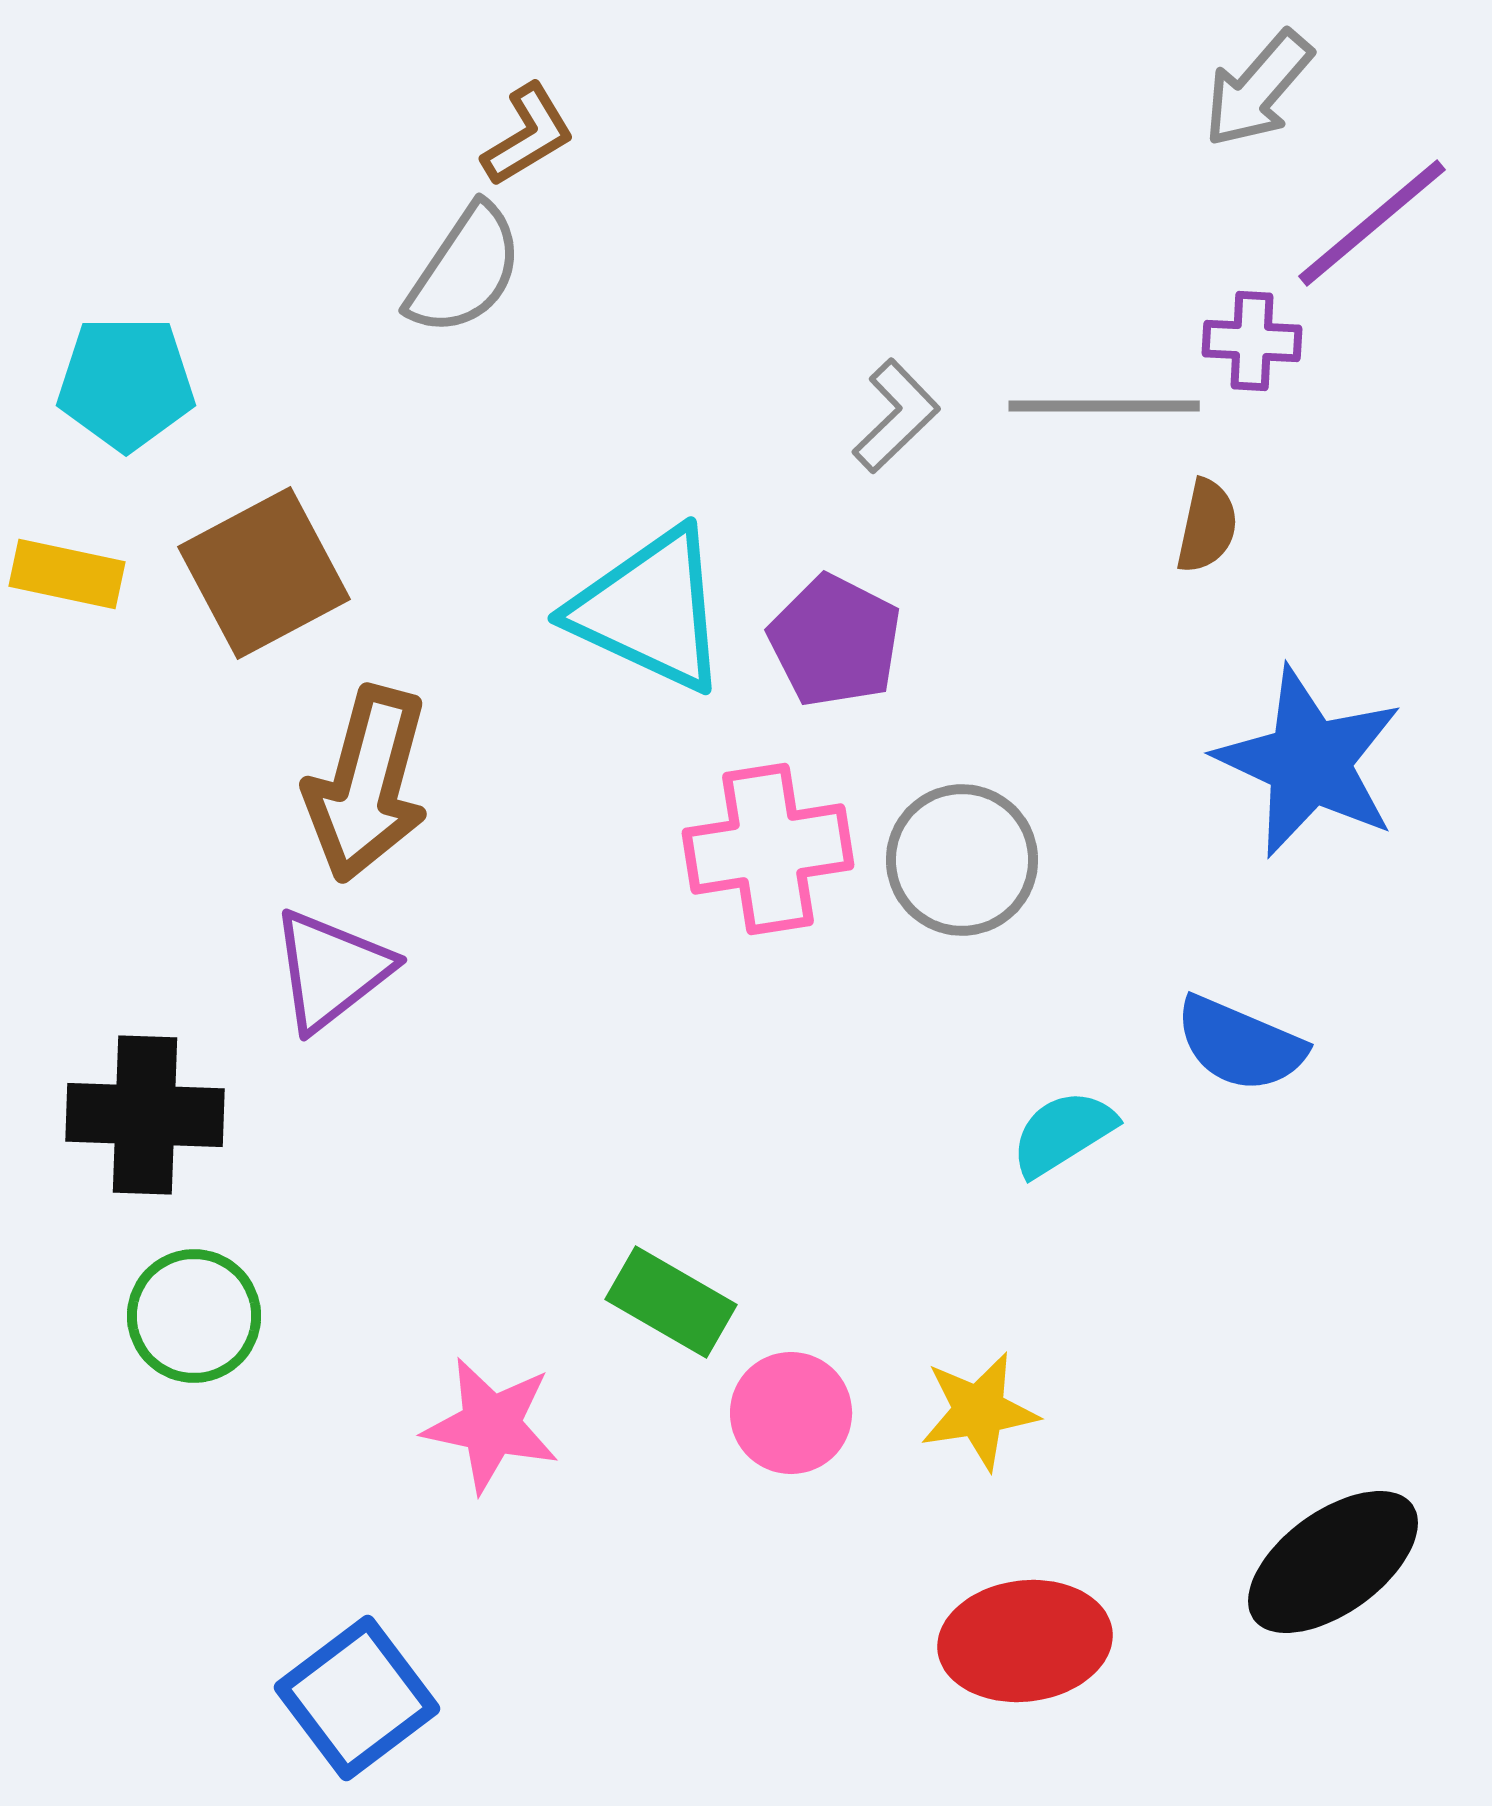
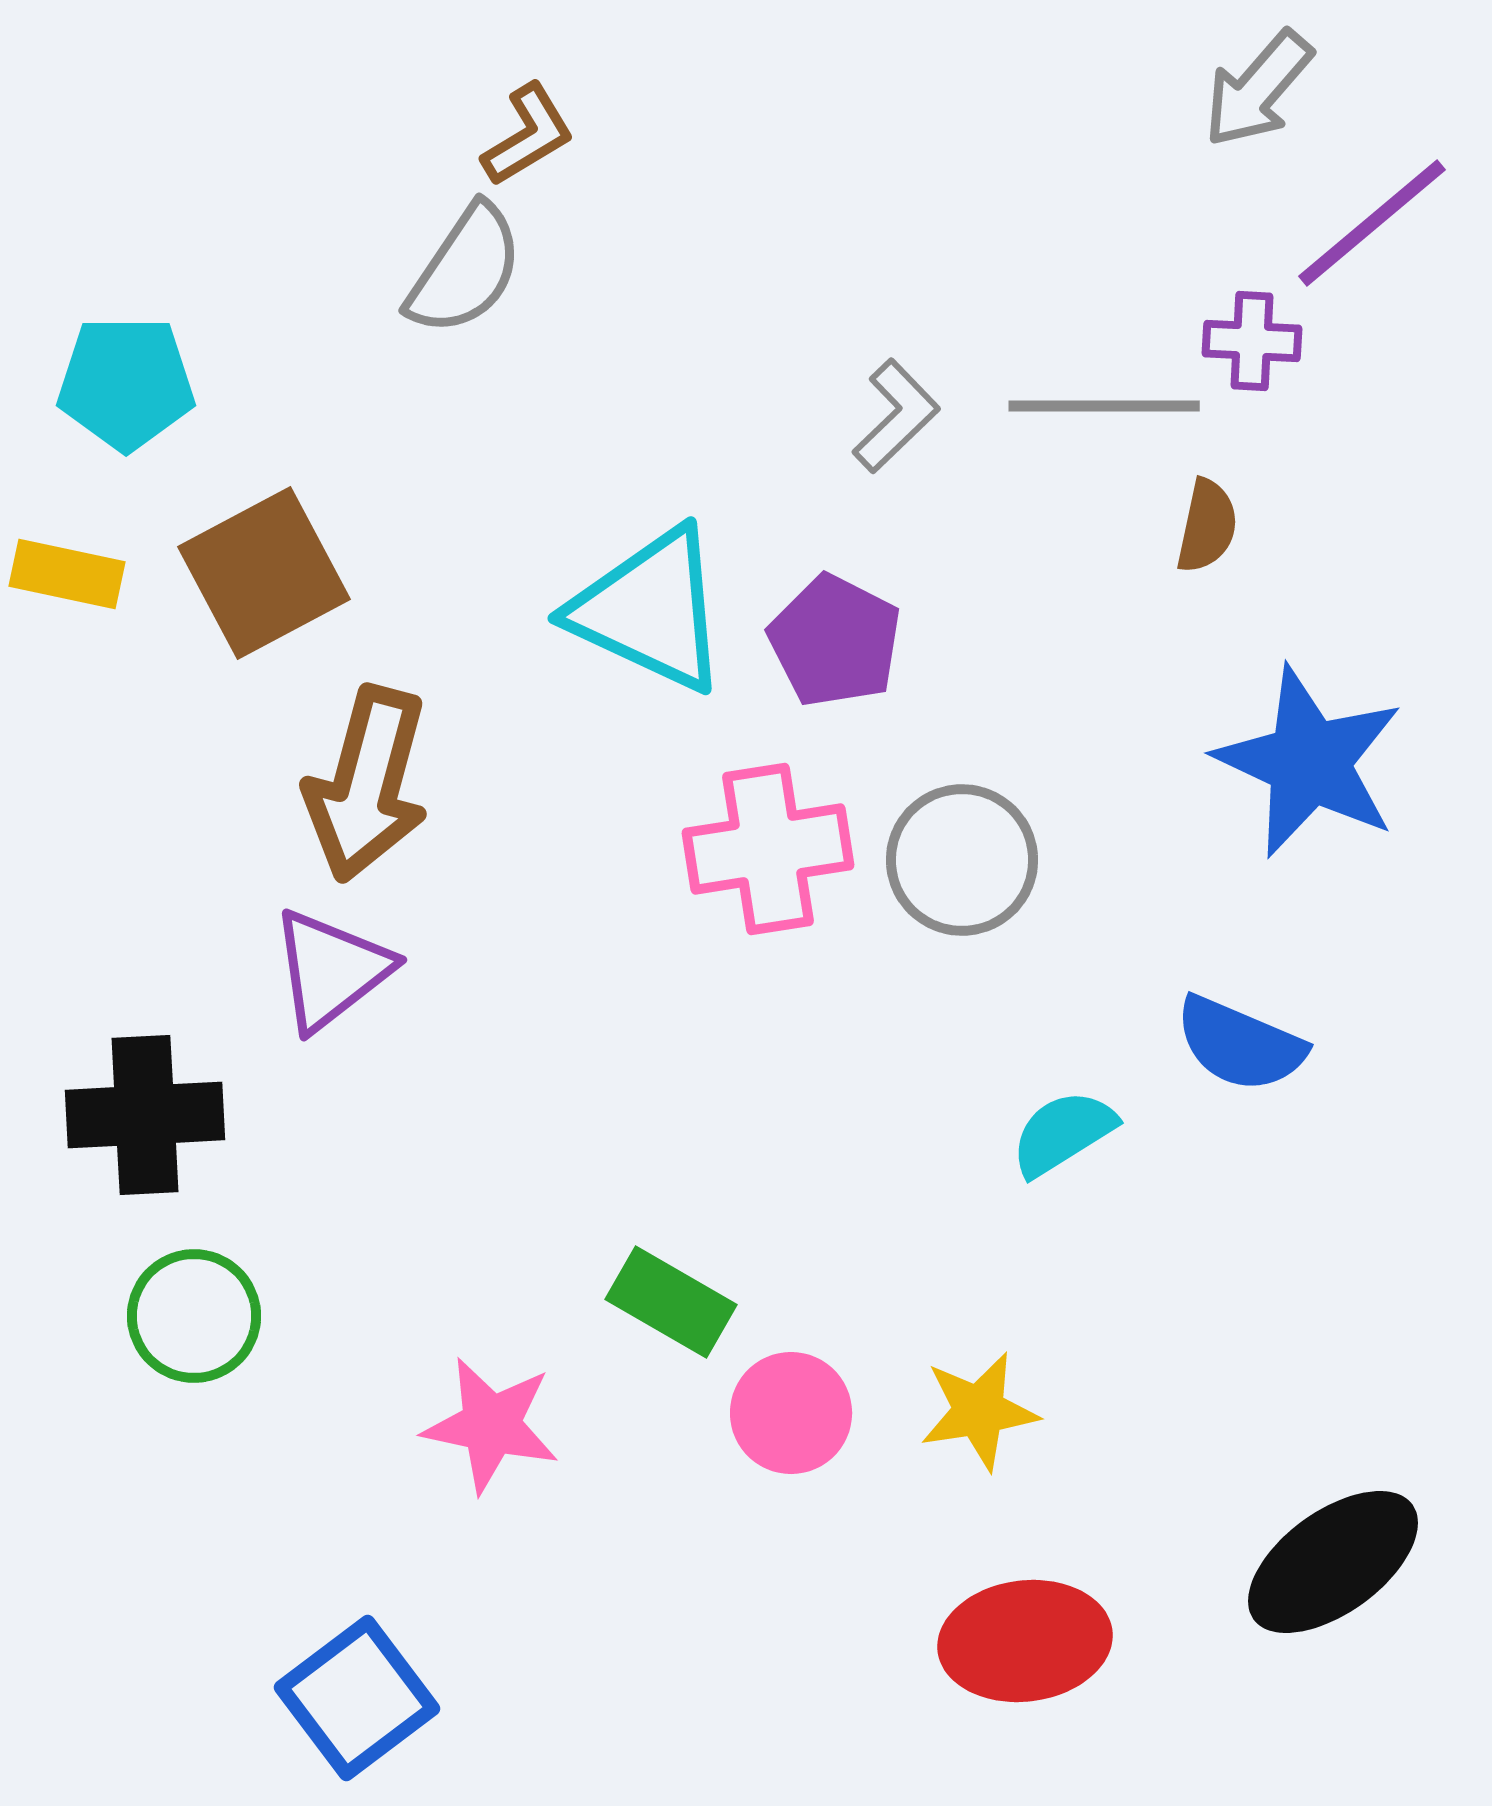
black cross: rotated 5 degrees counterclockwise
